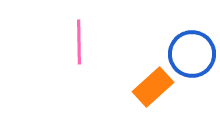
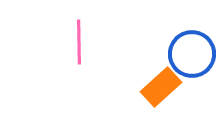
orange rectangle: moved 8 px right
